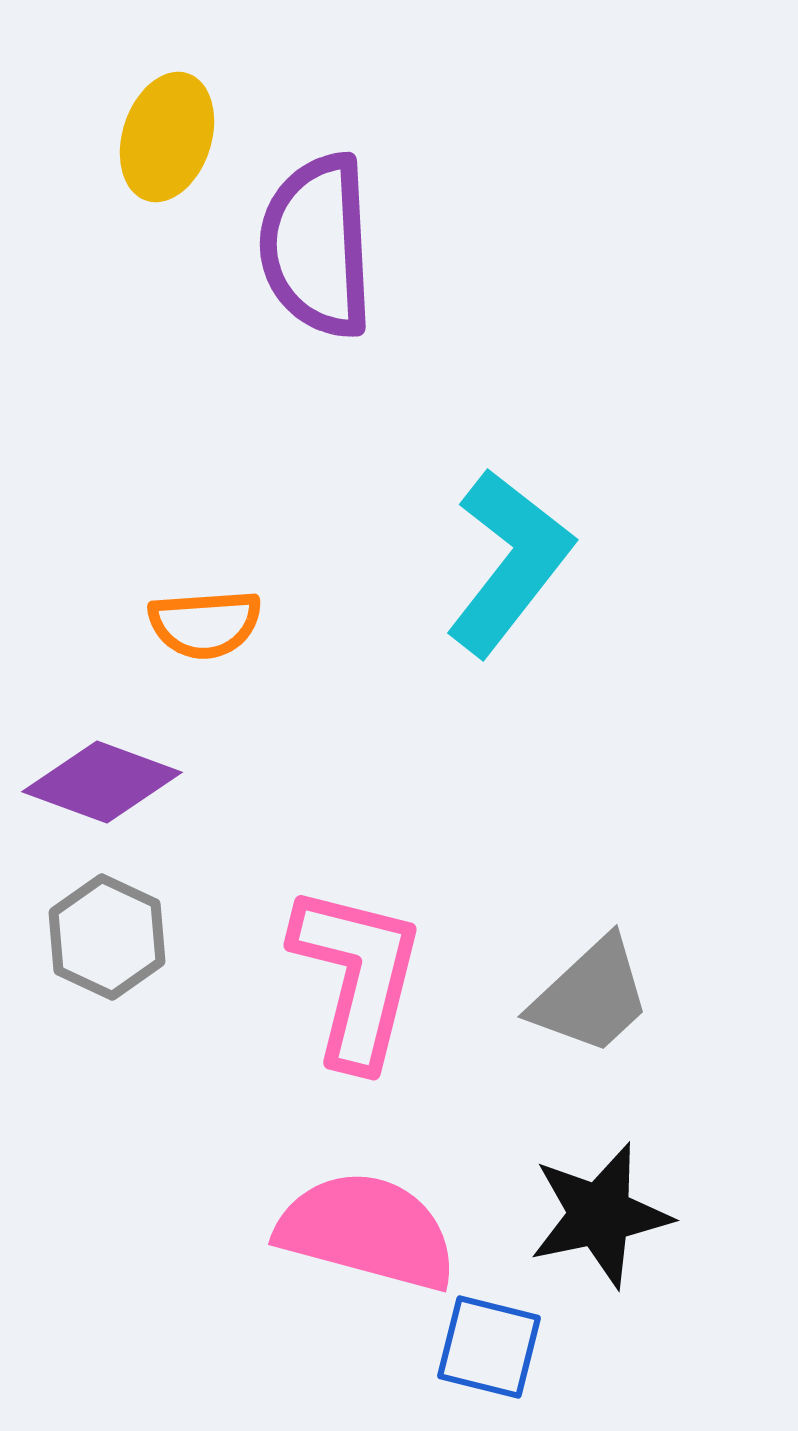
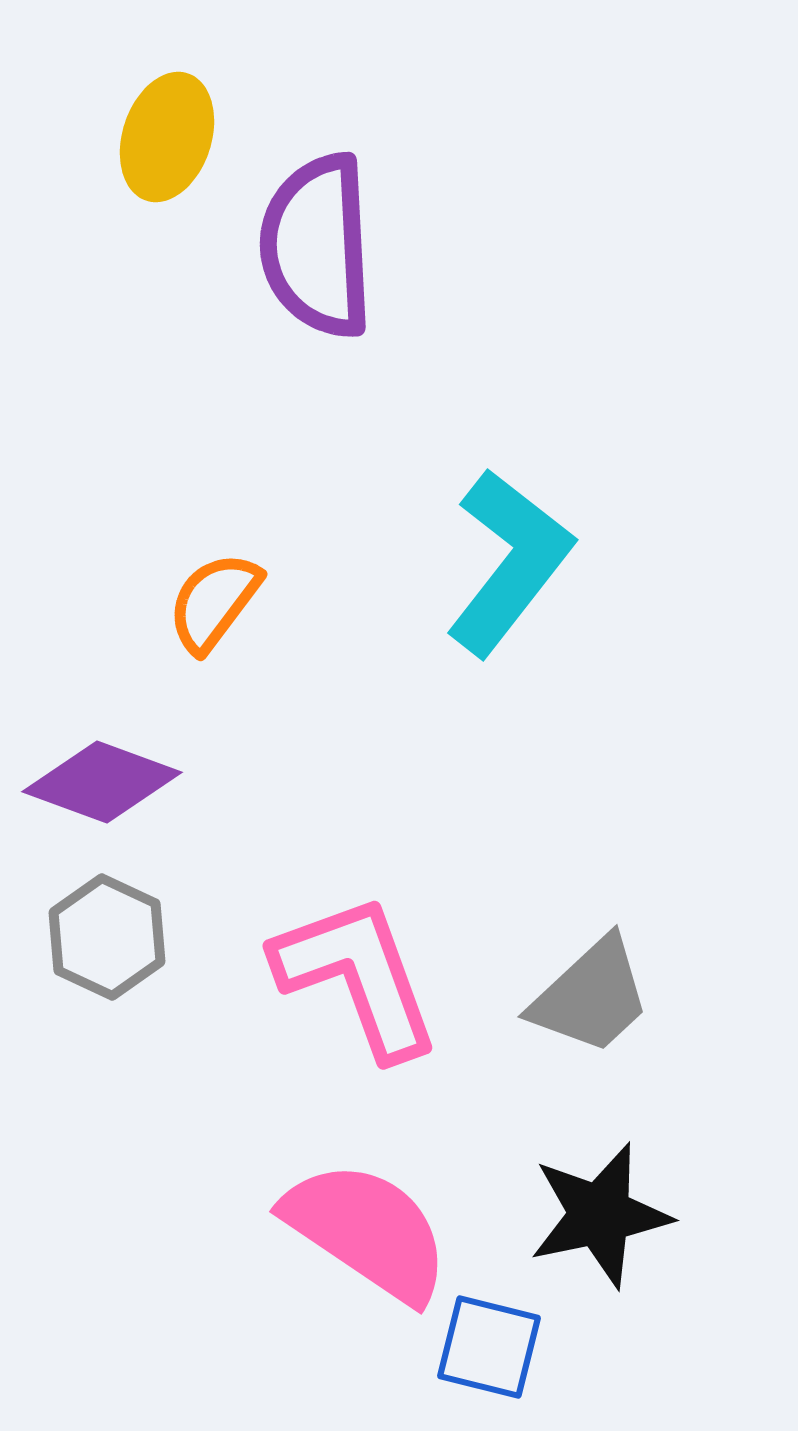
orange semicircle: moved 9 px right, 22 px up; rotated 131 degrees clockwise
pink L-shape: rotated 34 degrees counterclockwise
pink semicircle: rotated 19 degrees clockwise
